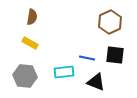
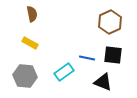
brown semicircle: moved 3 px up; rotated 21 degrees counterclockwise
black square: moved 2 px left
cyan rectangle: rotated 30 degrees counterclockwise
black triangle: moved 7 px right
